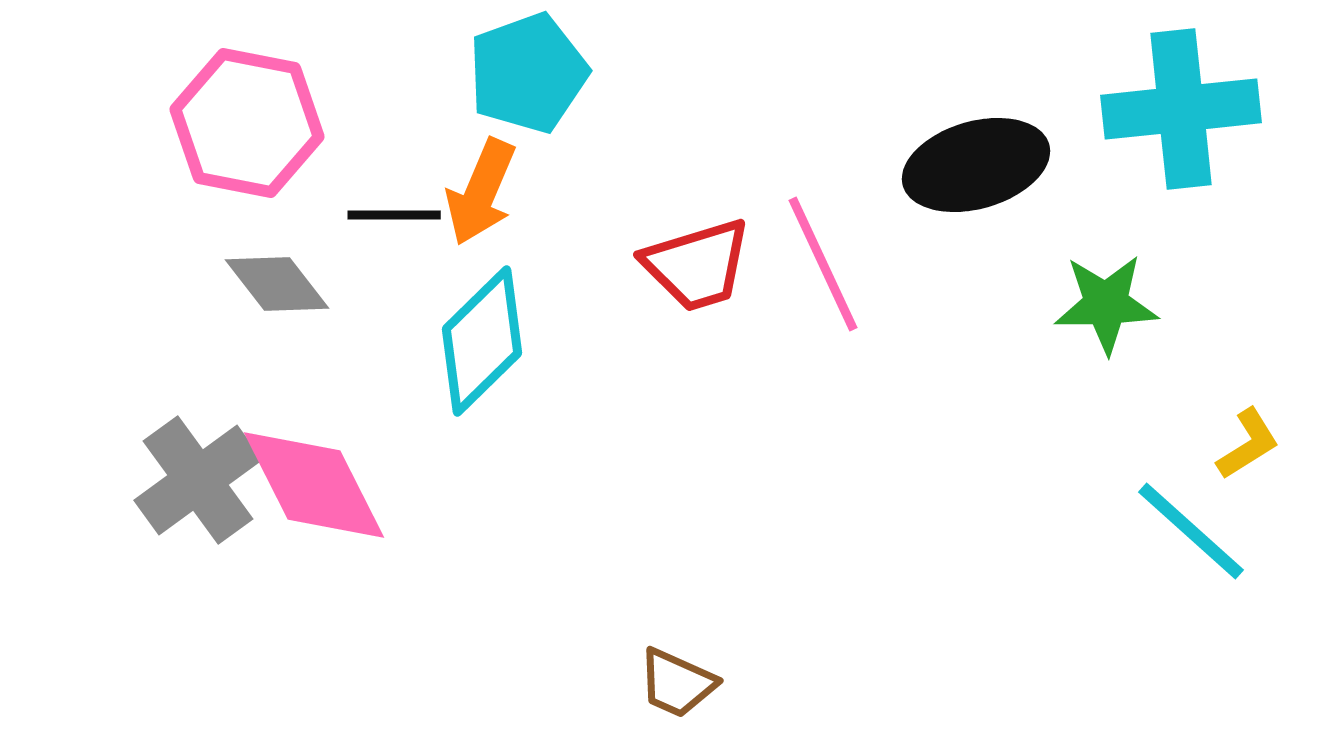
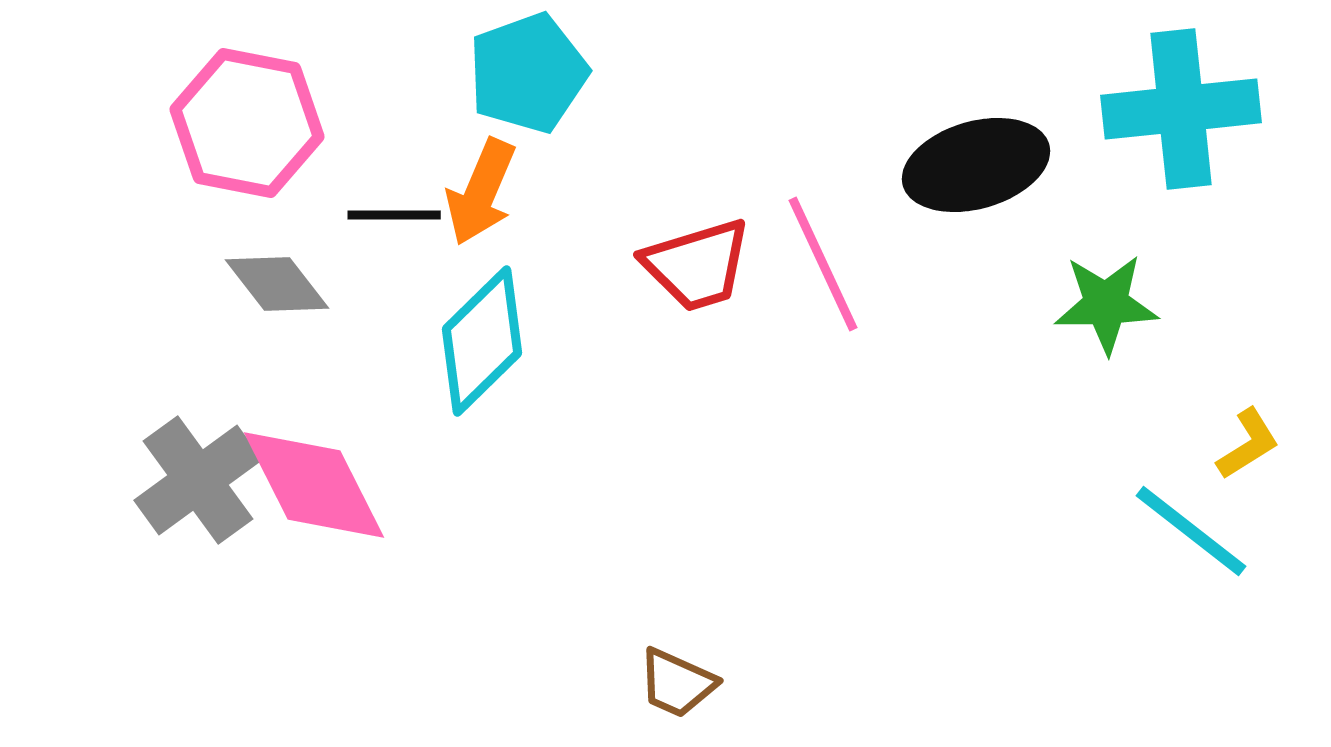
cyan line: rotated 4 degrees counterclockwise
